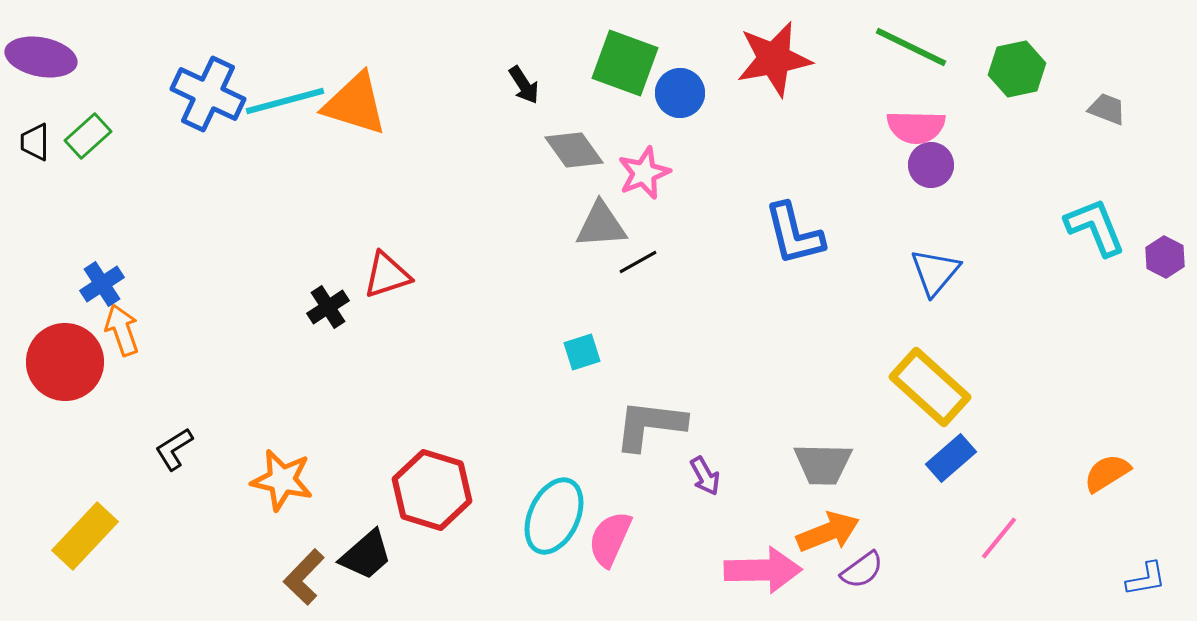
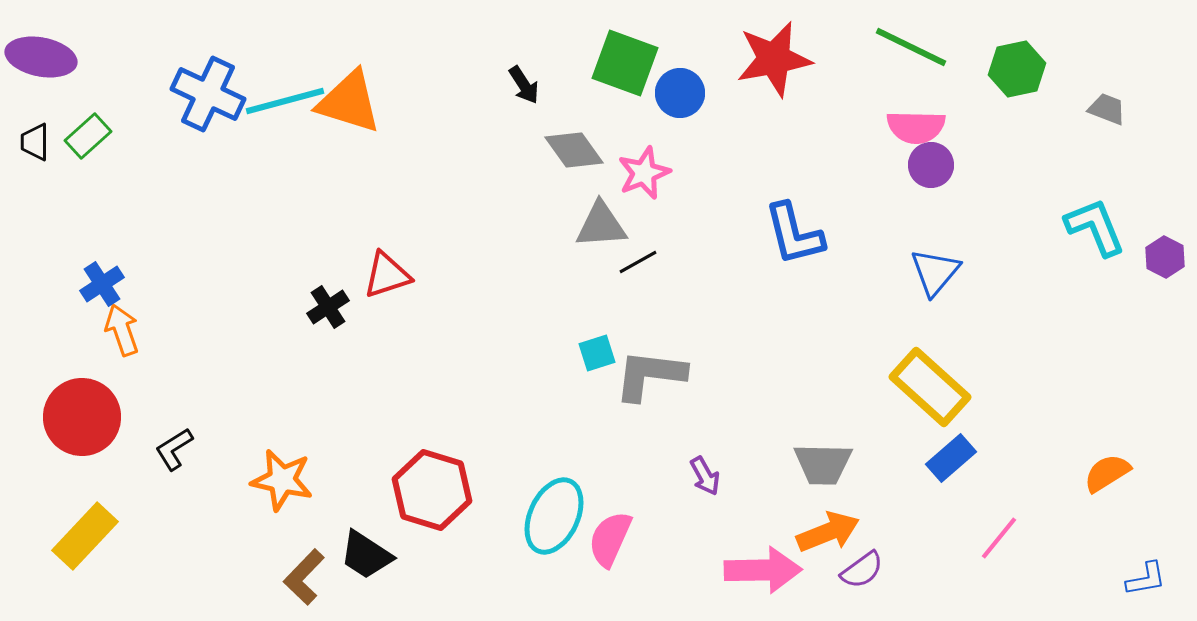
orange triangle at (355, 104): moved 6 px left, 2 px up
cyan square at (582, 352): moved 15 px right, 1 px down
red circle at (65, 362): moved 17 px right, 55 px down
gray L-shape at (650, 425): moved 50 px up
black trapezoid at (366, 555): rotated 74 degrees clockwise
